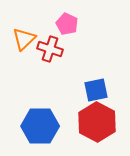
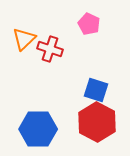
pink pentagon: moved 22 px right
blue square: rotated 30 degrees clockwise
blue hexagon: moved 2 px left, 3 px down
